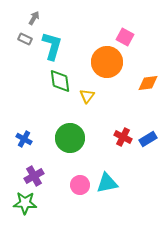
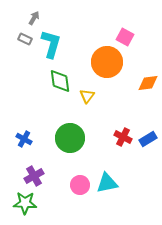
cyan L-shape: moved 1 px left, 2 px up
